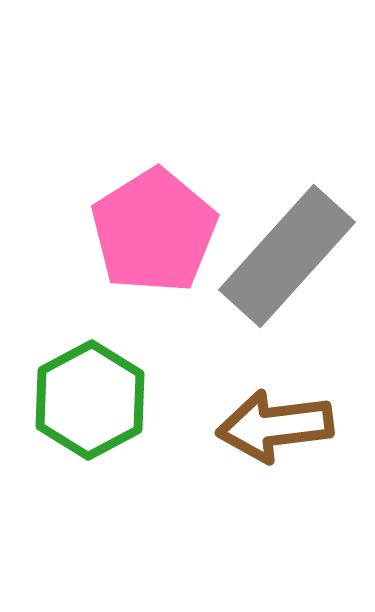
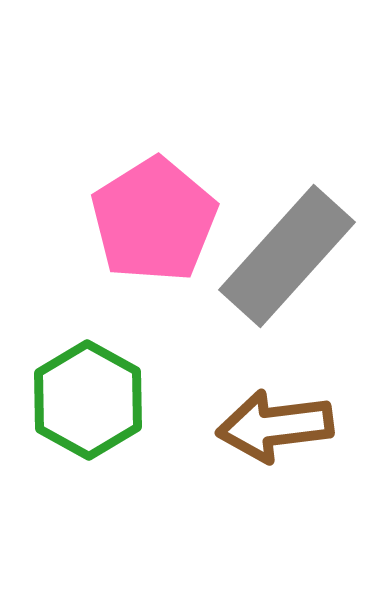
pink pentagon: moved 11 px up
green hexagon: moved 2 px left; rotated 3 degrees counterclockwise
